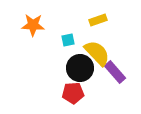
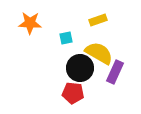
orange star: moved 3 px left, 2 px up
cyan square: moved 2 px left, 2 px up
yellow semicircle: moved 2 px right; rotated 16 degrees counterclockwise
purple rectangle: rotated 65 degrees clockwise
red pentagon: rotated 10 degrees clockwise
